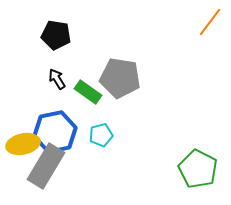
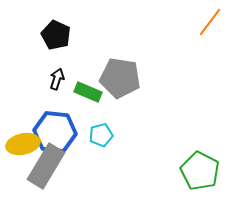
black pentagon: rotated 16 degrees clockwise
black arrow: rotated 50 degrees clockwise
green rectangle: rotated 12 degrees counterclockwise
blue hexagon: rotated 18 degrees clockwise
green pentagon: moved 2 px right, 2 px down
